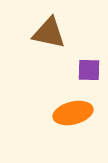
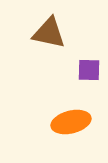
orange ellipse: moved 2 px left, 9 px down
